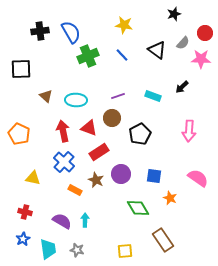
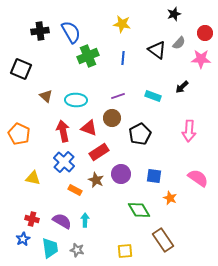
yellow star: moved 2 px left, 1 px up
gray semicircle: moved 4 px left
blue line: moved 1 px right, 3 px down; rotated 48 degrees clockwise
black square: rotated 25 degrees clockwise
green diamond: moved 1 px right, 2 px down
red cross: moved 7 px right, 7 px down
cyan trapezoid: moved 2 px right, 1 px up
